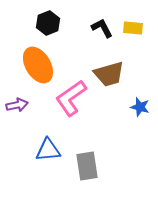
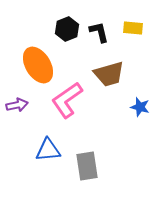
black hexagon: moved 19 px right, 6 px down
black L-shape: moved 3 px left, 4 px down; rotated 15 degrees clockwise
pink L-shape: moved 4 px left, 2 px down
